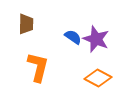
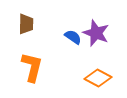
purple star: moved 6 px up
orange L-shape: moved 6 px left
